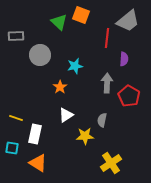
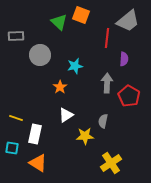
gray semicircle: moved 1 px right, 1 px down
